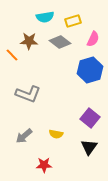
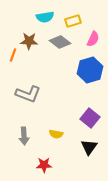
orange line: moved 1 px right; rotated 64 degrees clockwise
gray arrow: rotated 54 degrees counterclockwise
